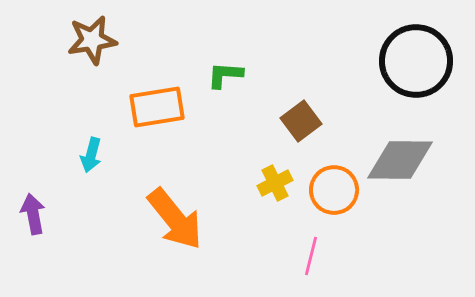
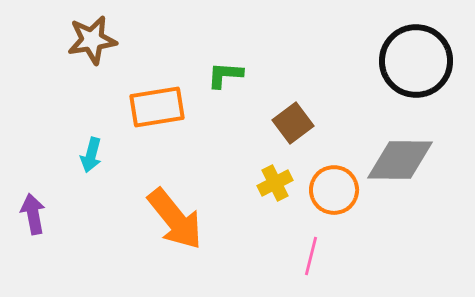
brown square: moved 8 px left, 2 px down
